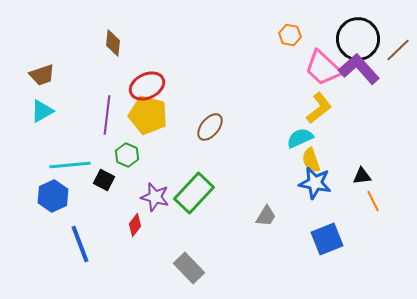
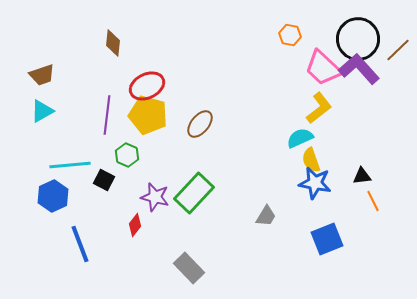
brown ellipse: moved 10 px left, 3 px up
